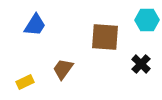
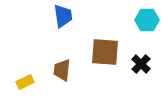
blue trapezoid: moved 28 px right, 9 px up; rotated 40 degrees counterclockwise
brown square: moved 15 px down
brown trapezoid: moved 1 px left, 1 px down; rotated 30 degrees counterclockwise
